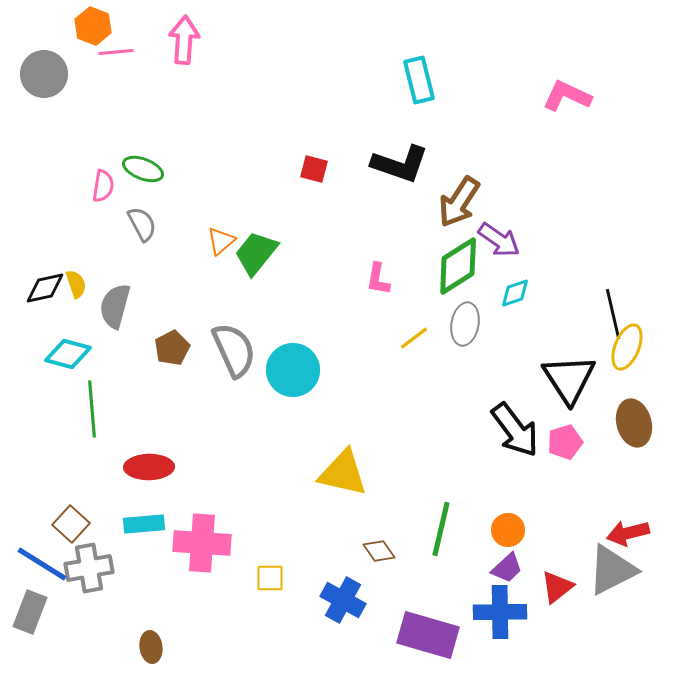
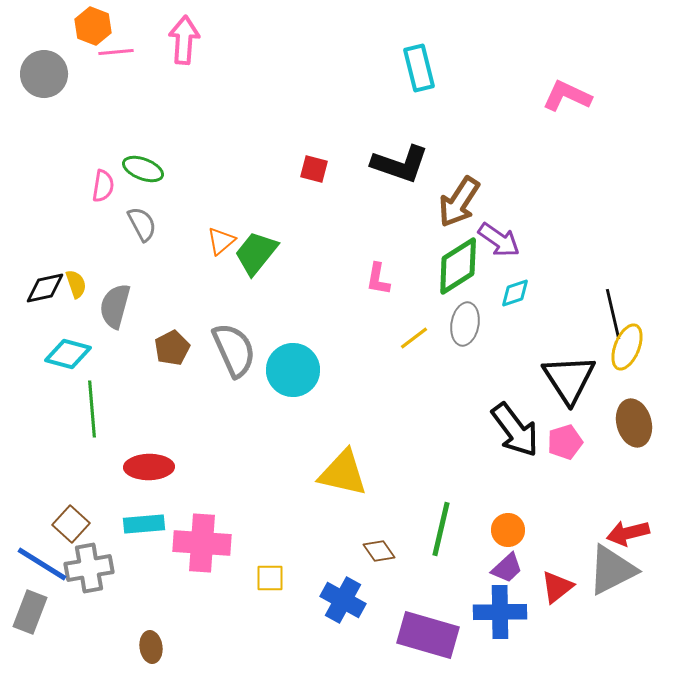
cyan rectangle at (419, 80): moved 12 px up
